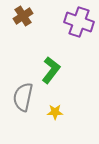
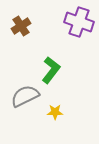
brown cross: moved 2 px left, 10 px down
gray semicircle: moved 2 px right, 1 px up; rotated 52 degrees clockwise
